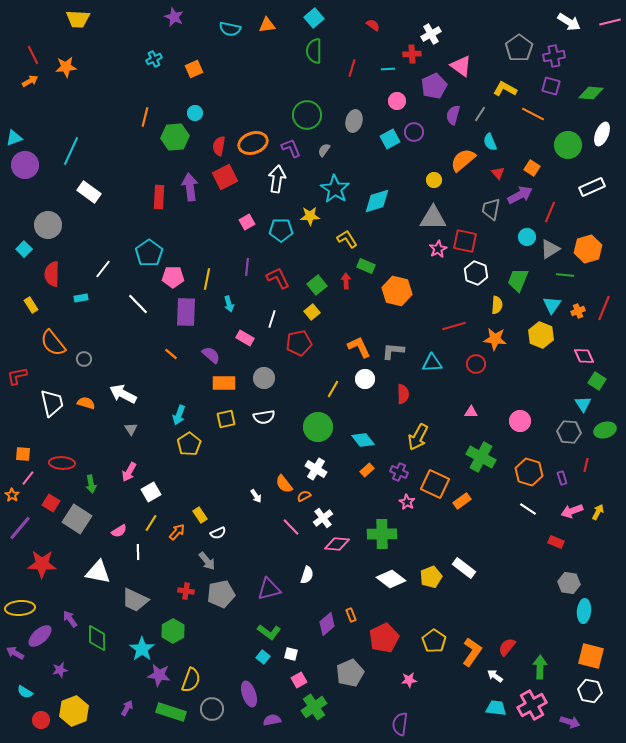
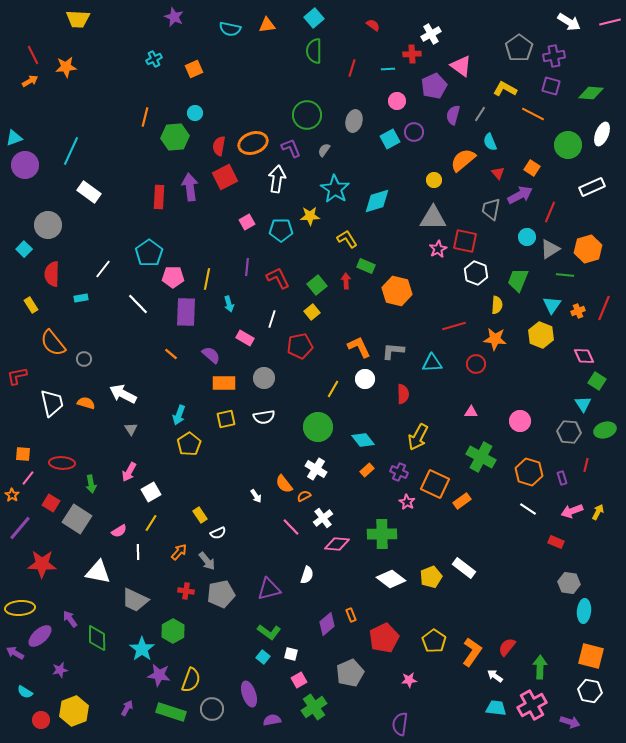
red pentagon at (299, 343): moved 1 px right, 3 px down
orange arrow at (177, 532): moved 2 px right, 20 px down
